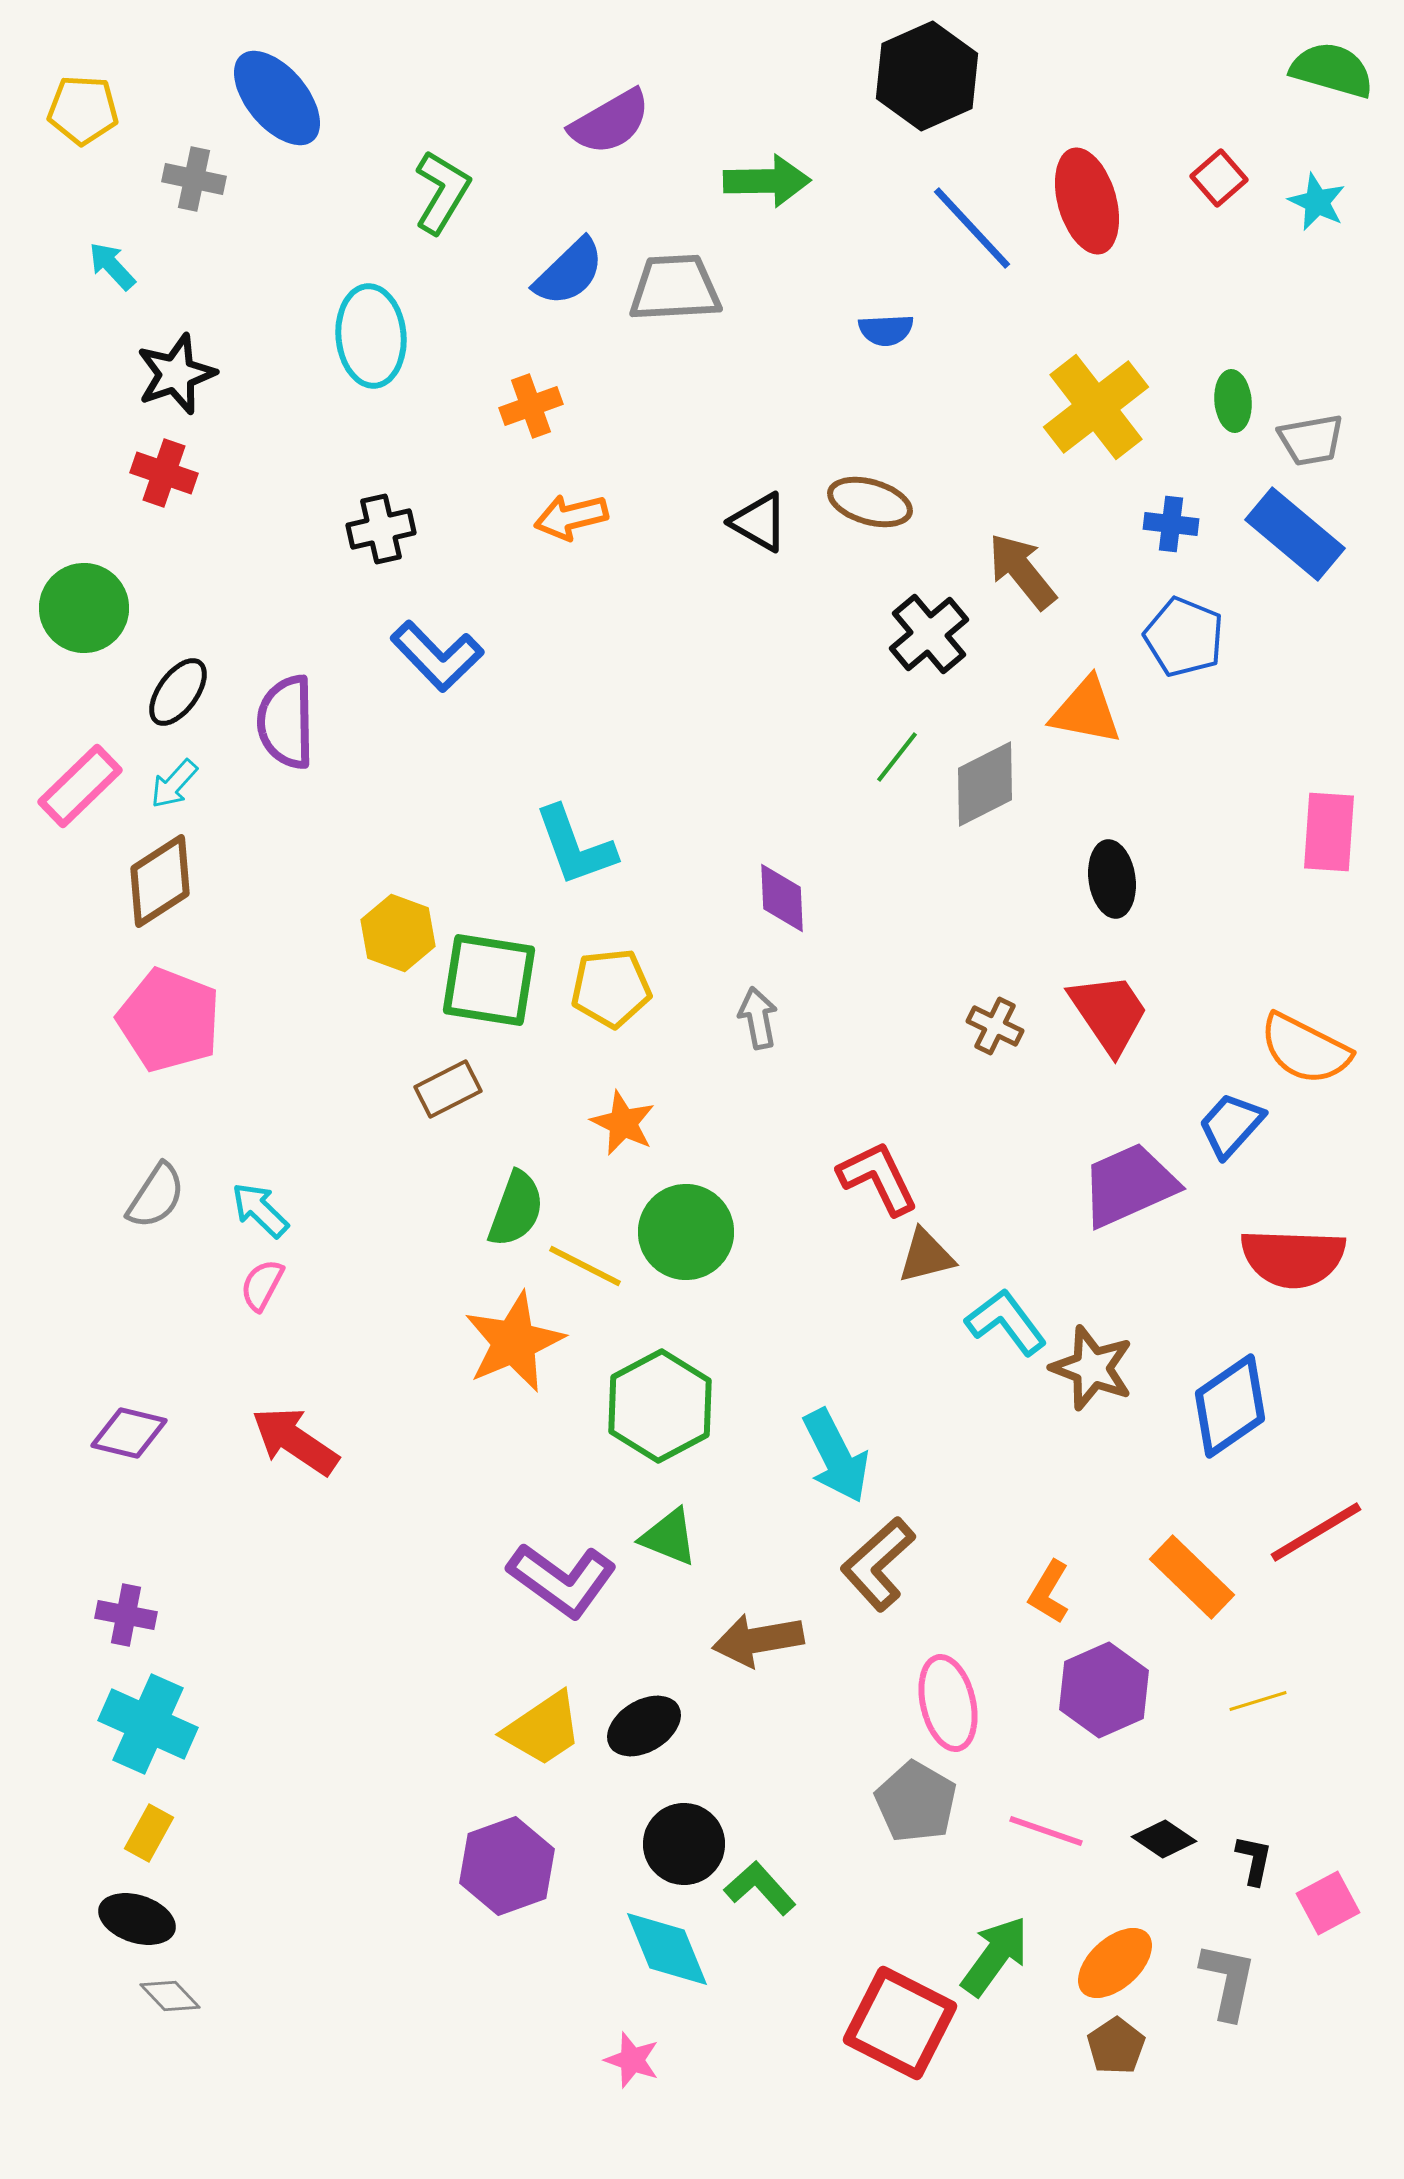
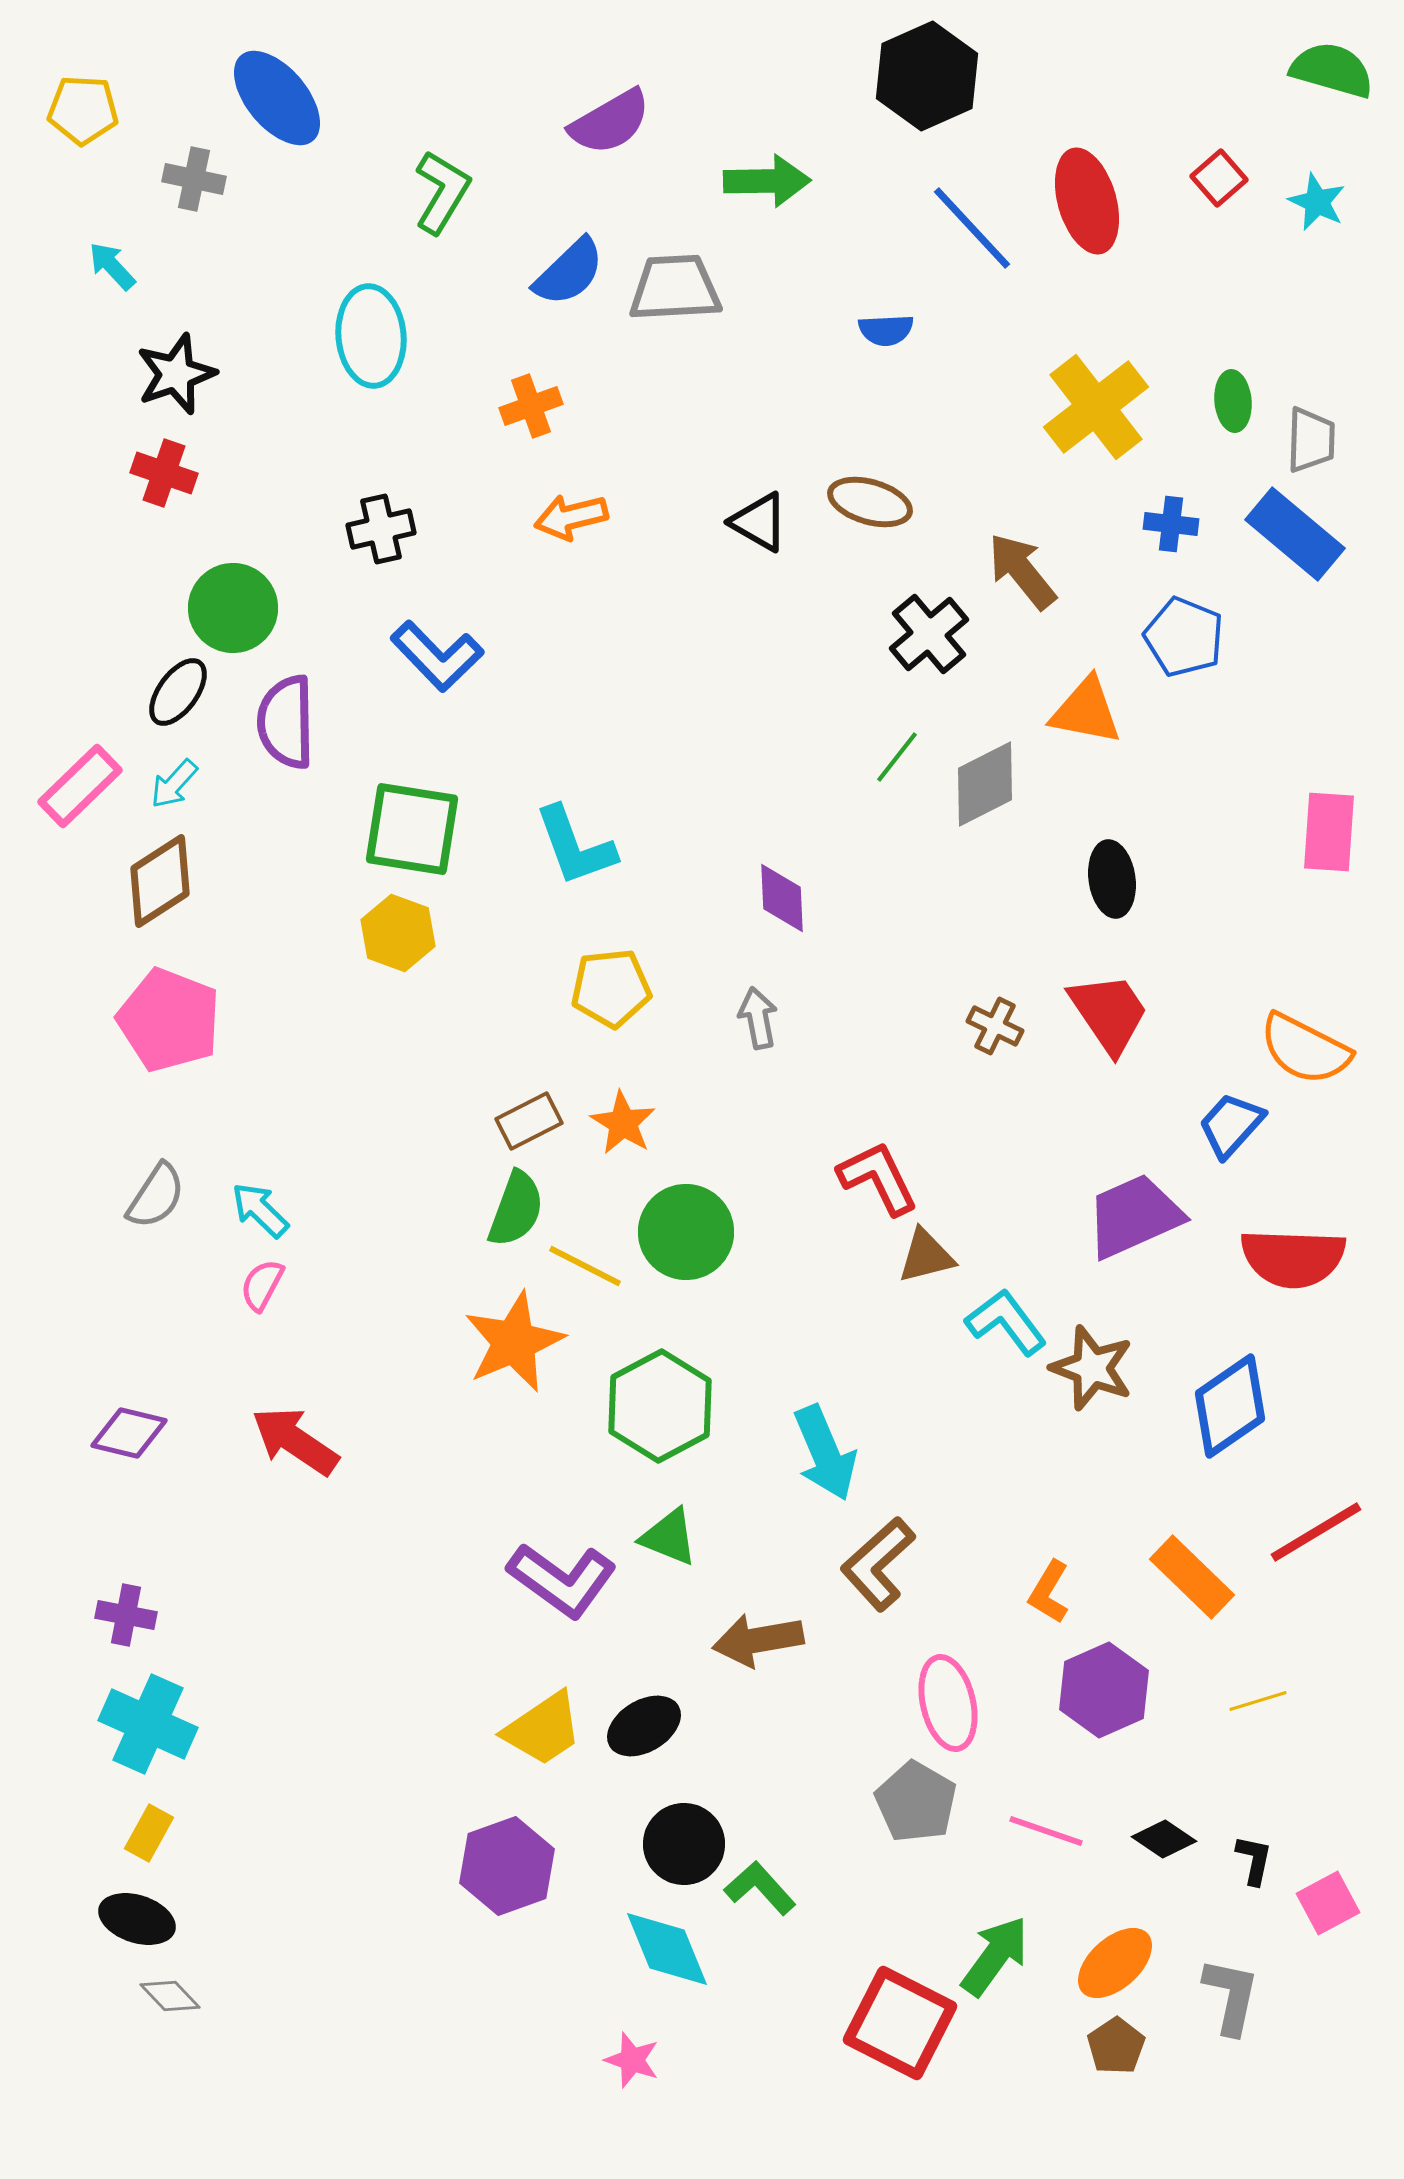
gray trapezoid at (1311, 440): rotated 78 degrees counterclockwise
green circle at (84, 608): moved 149 px right
green square at (489, 980): moved 77 px left, 151 px up
brown rectangle at (448, 1089): moved 81 px right, 32 px down
orange star at (623, 1123): rotated 6 degrees clockwise
purple trapezoid at (1129, 1185): moved 5 px right, 31 px down
cyan arrow at (836, 1456): moved 11 px left, 3 px up; rotated 4 degrees clockwise
gray L-shape at (1228, 1981): moved 3 px right, 15 px down
